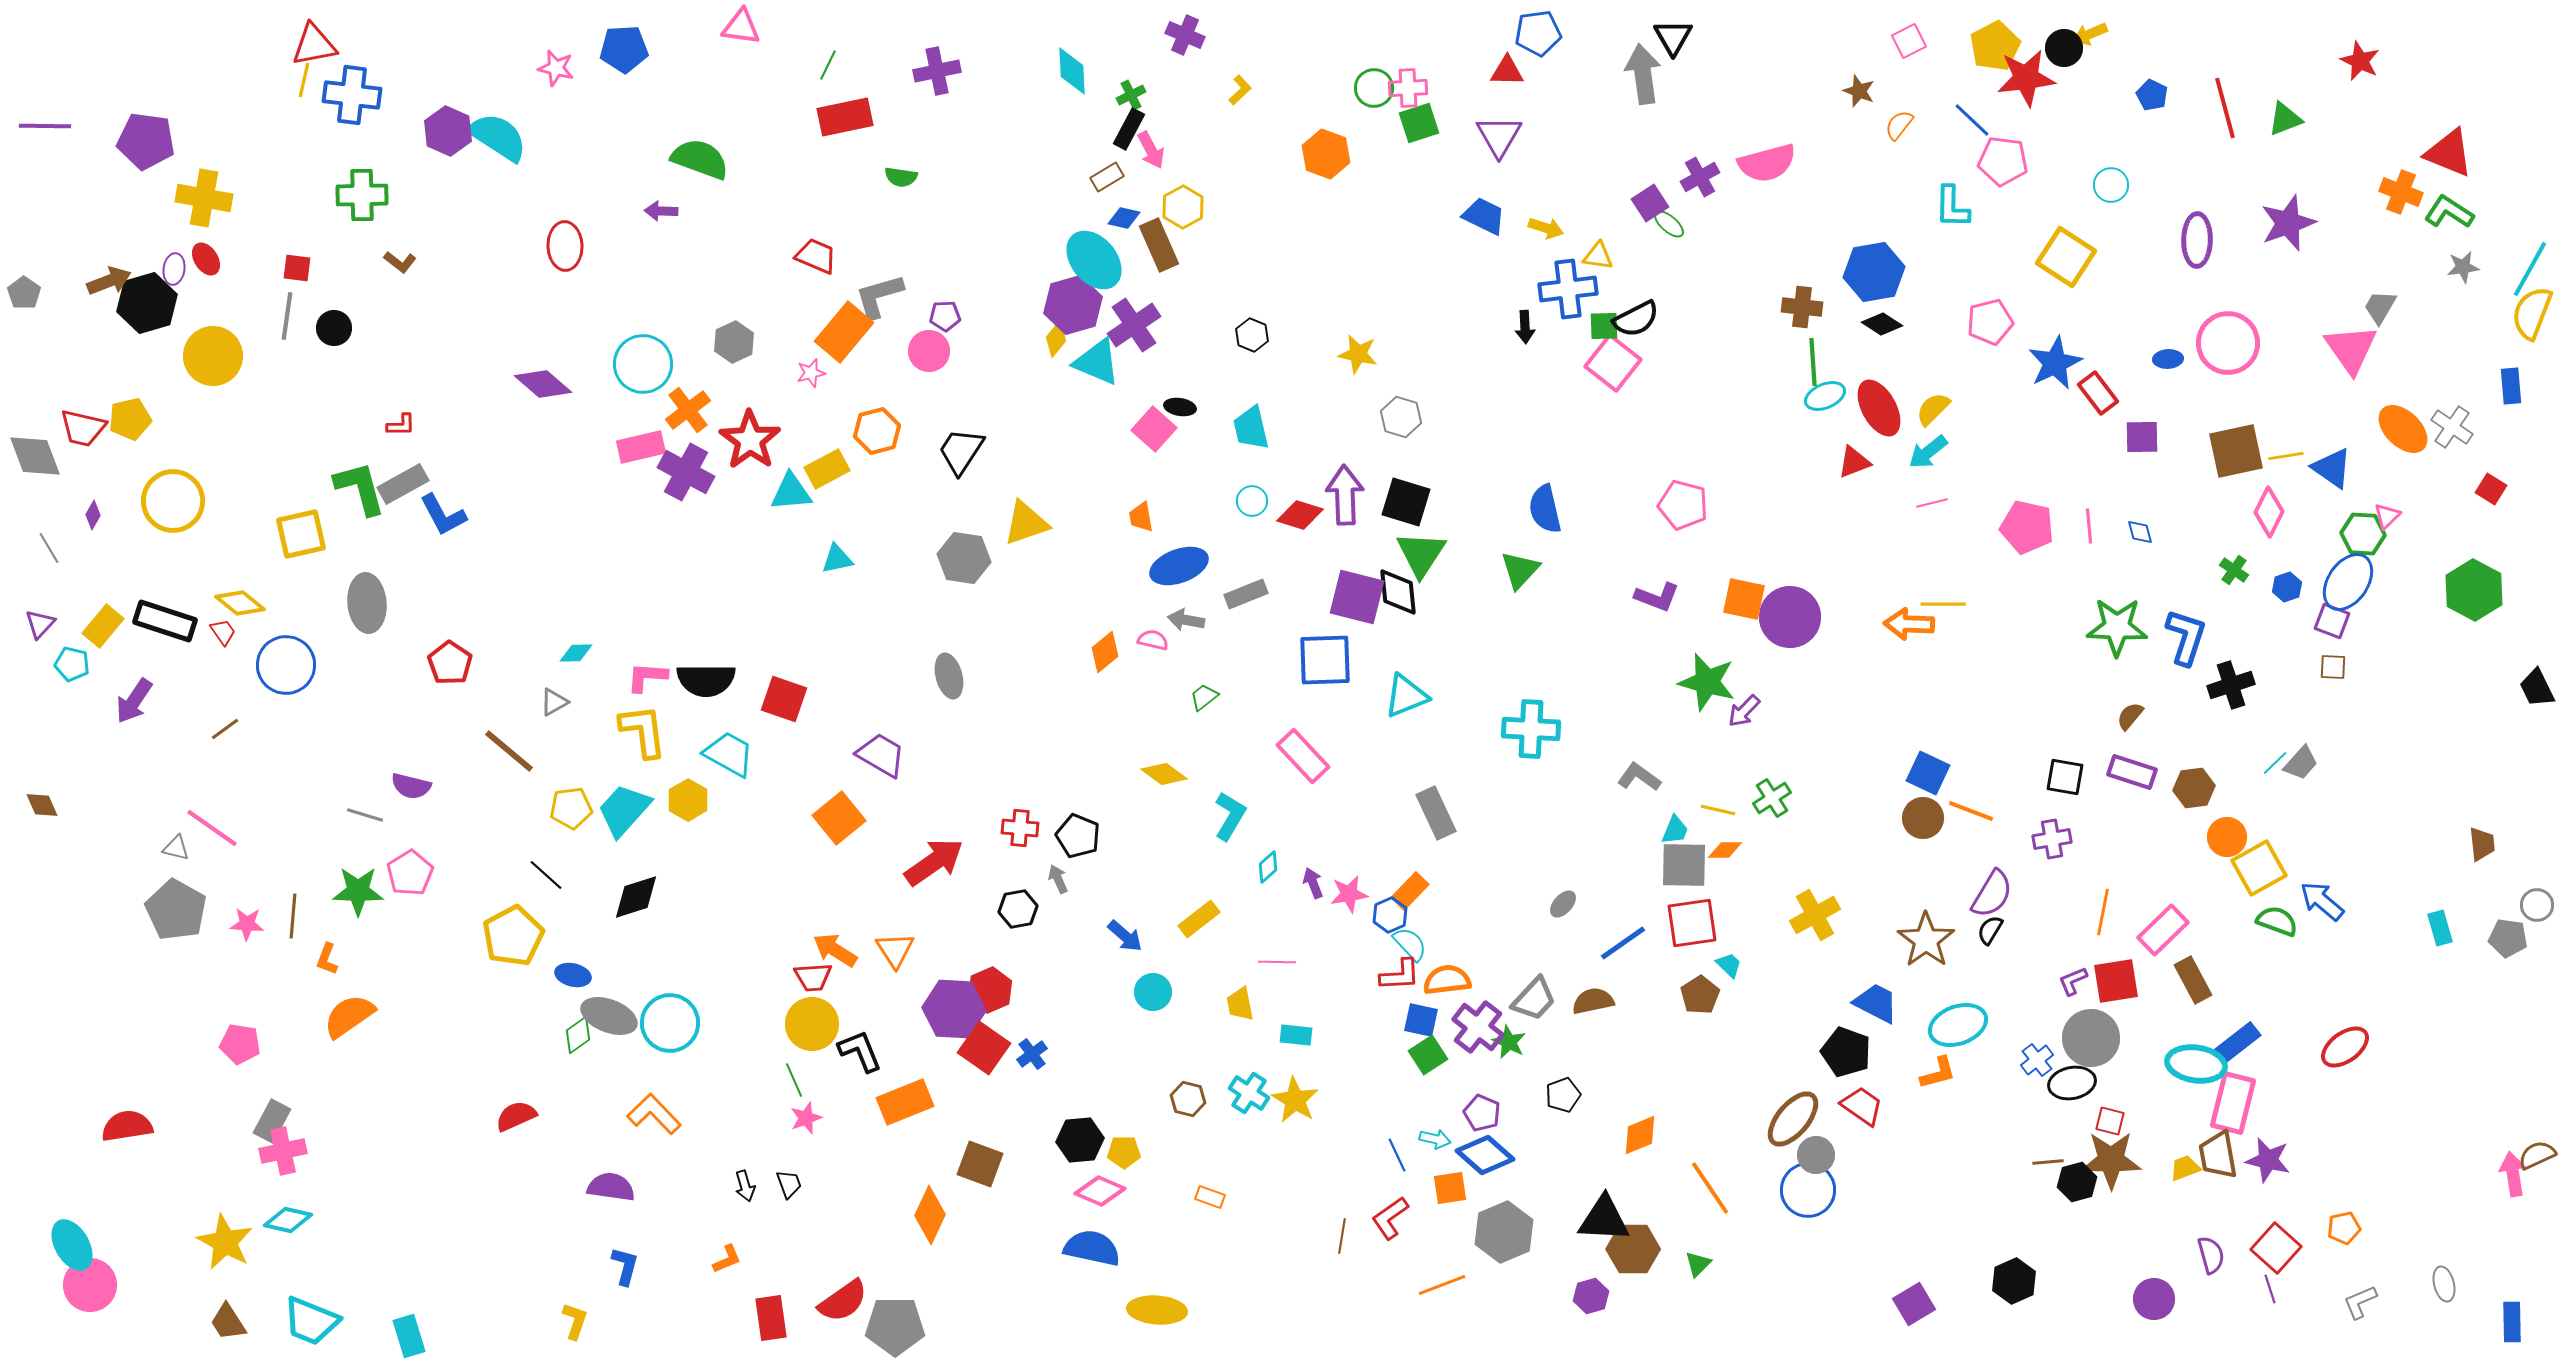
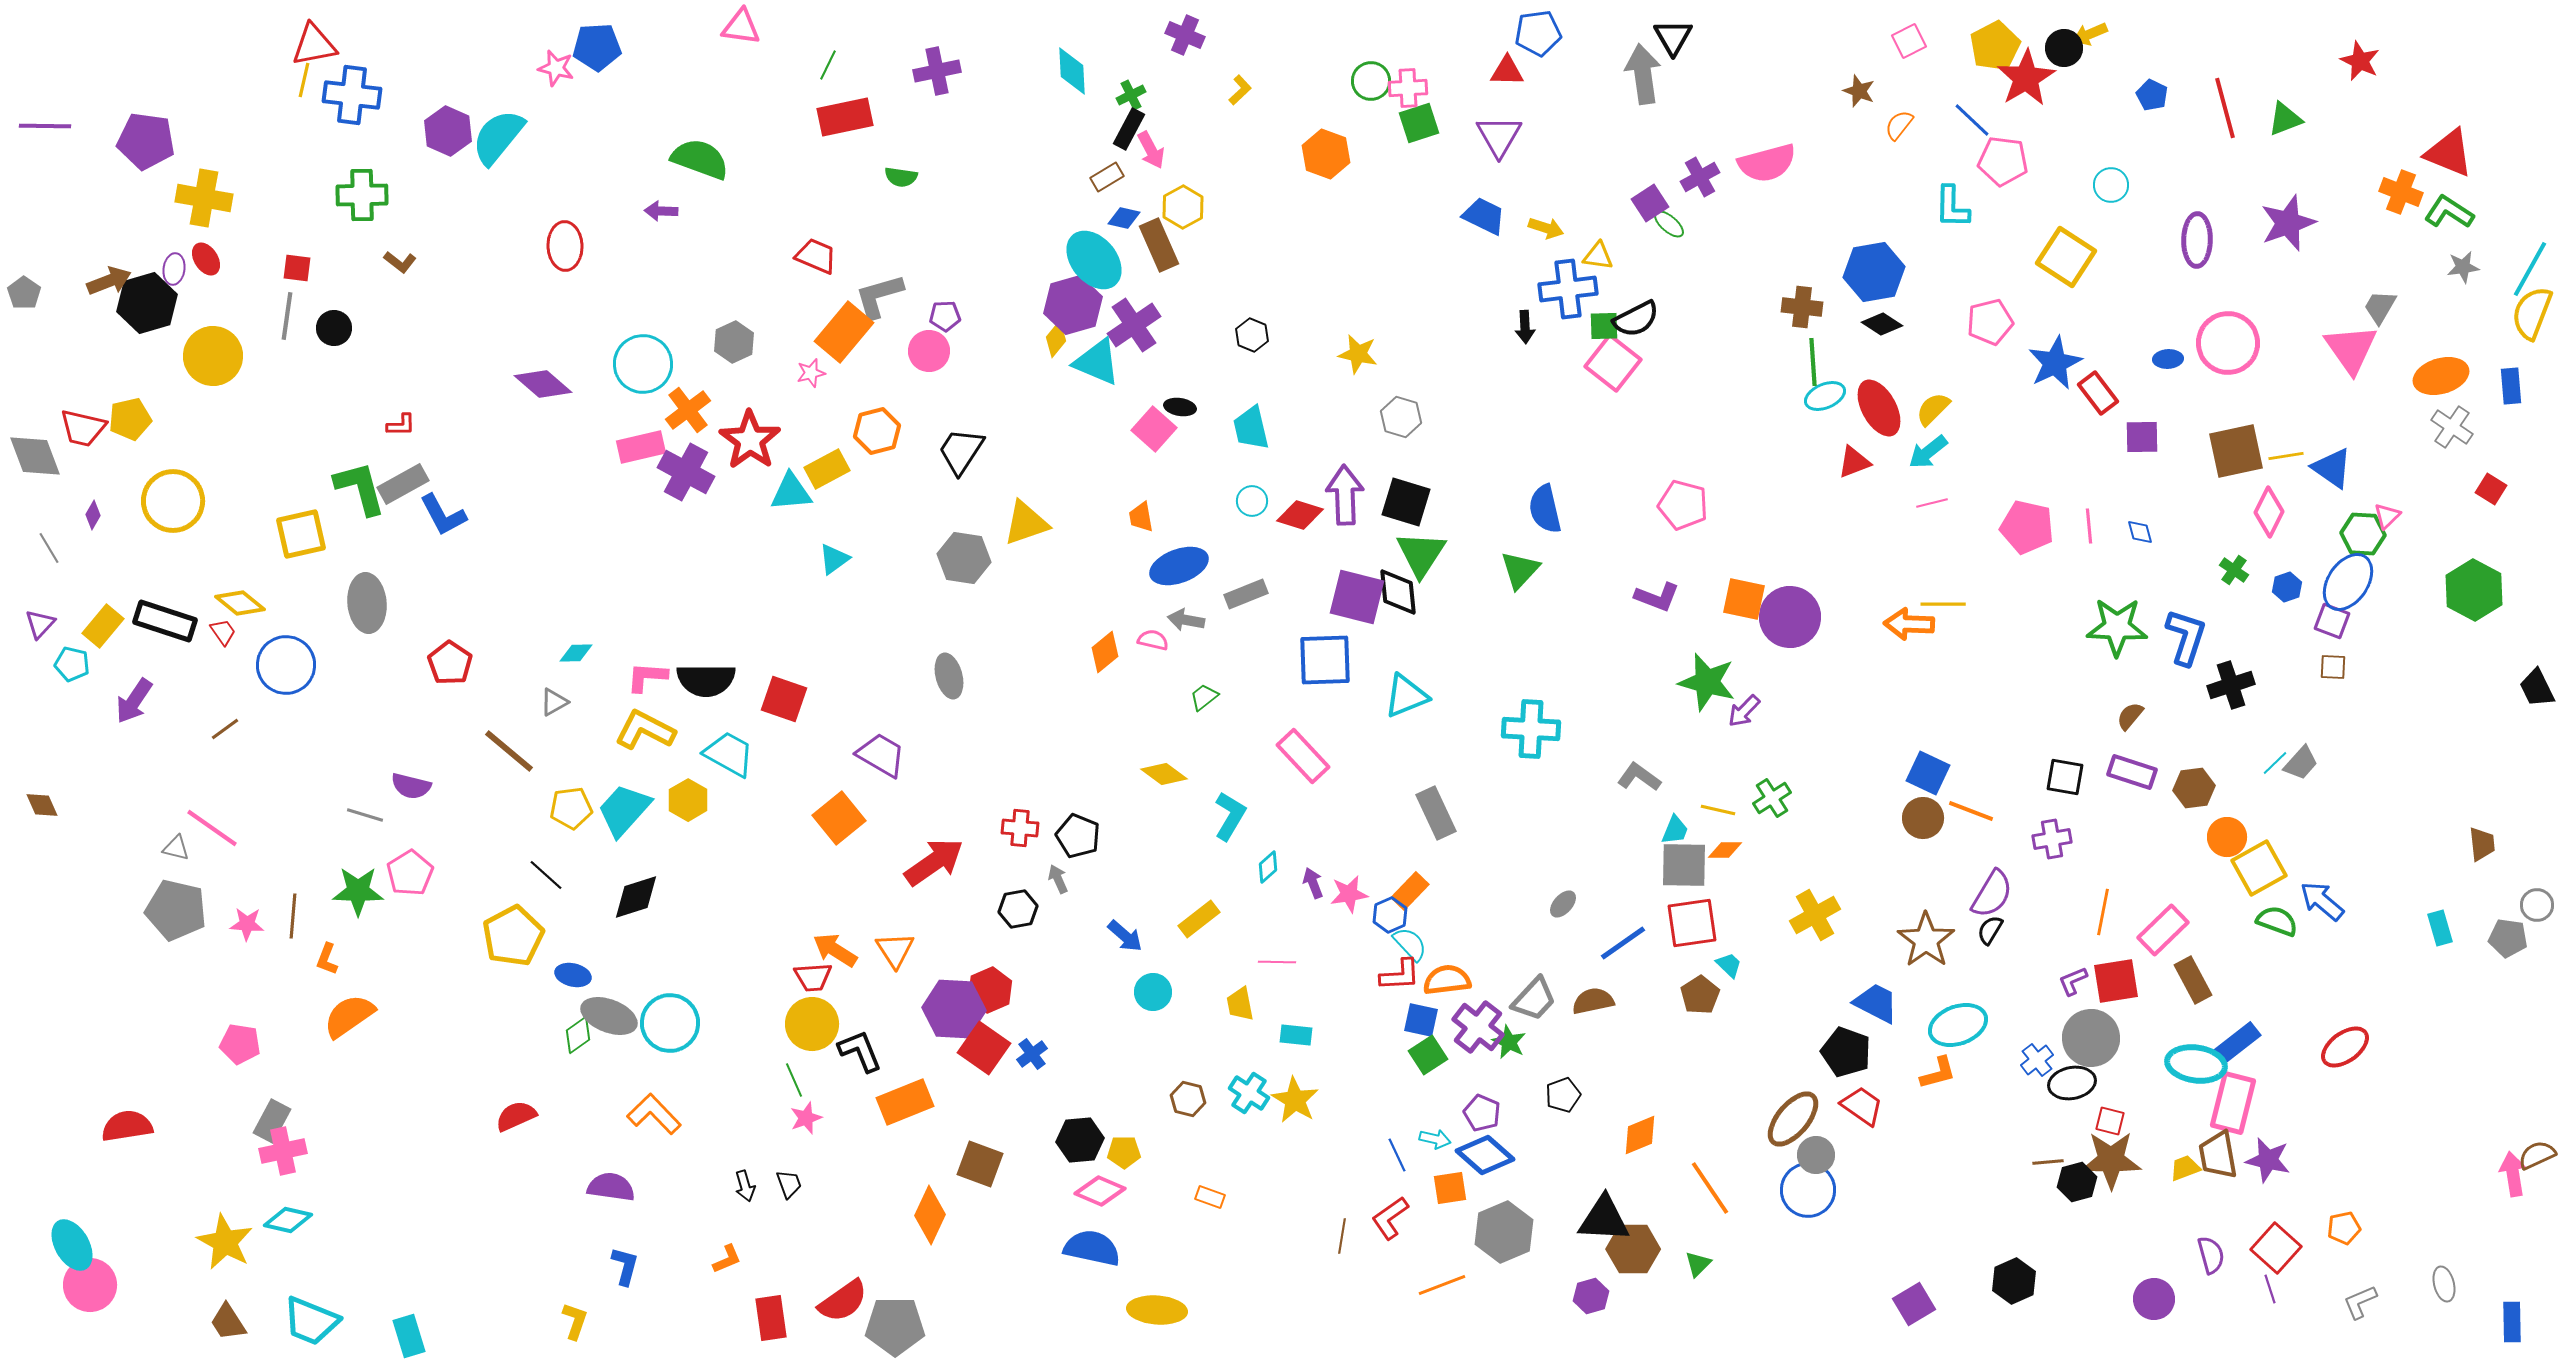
blue pentagon at (624, 49): moved 27 px left, 2 px up
red star at (2026, 78): rotated 24 degrees counterclockwise
green circle at (1374, 88): moved 3 px left, 7 px up
cyan semicircle at (498, 137): rotated 84 degrees counterclockwise
orange ellipse at (2403, 429): moved 38 px right, 53 px up; rotated 60 degrees counterclockwise
cyan triangle at (837, 559): moved 3 px left; rotated 24 degrees counterclockwise
yellow L-shape at (643, 731): moved 2 px right, 1 px up; rotated 56 degrees counterclockwise
gray pentagon at (176, 910): rotated 16 degrees counterclockwise
